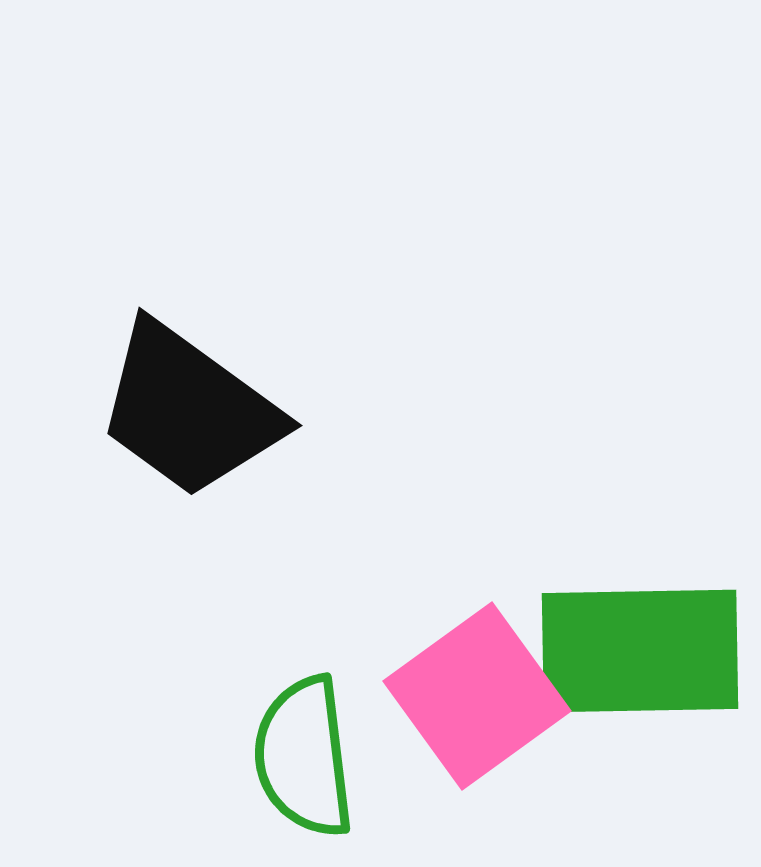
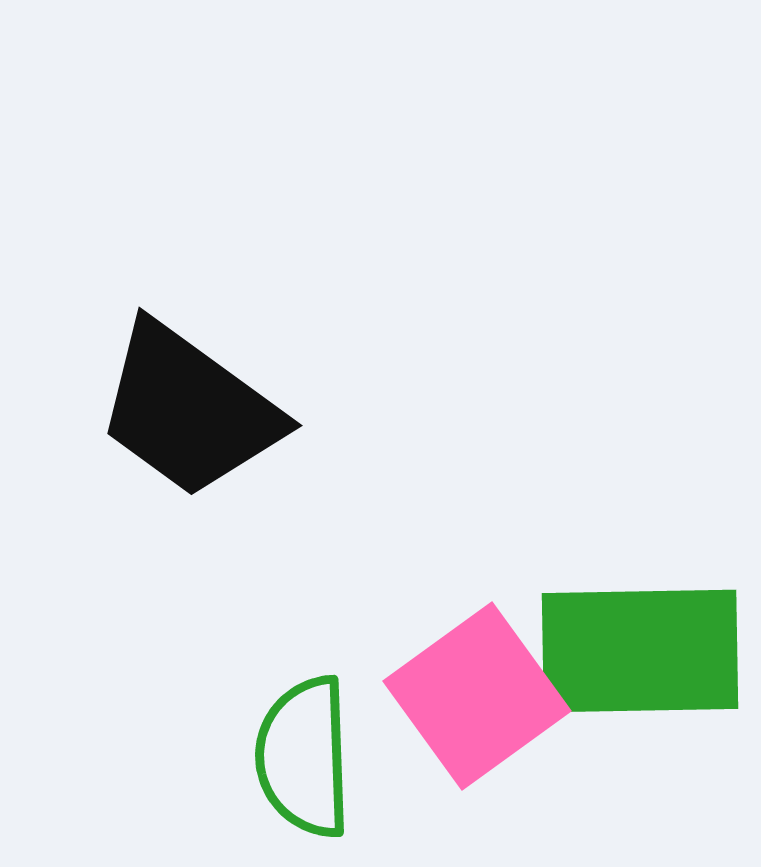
green semicircle: rotated 5 degrees clockwise
